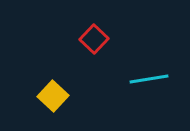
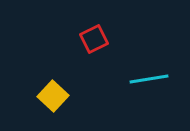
red square: rotated 20 degrees clockwise
